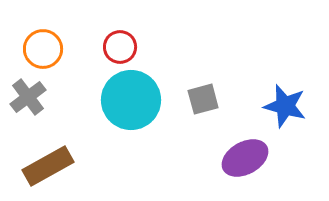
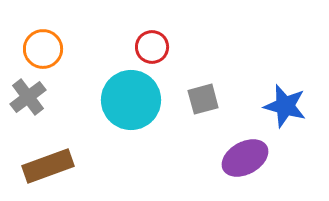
red circle: moved 32 px right
brown rectangle: rotated 9 degrees clockwise
